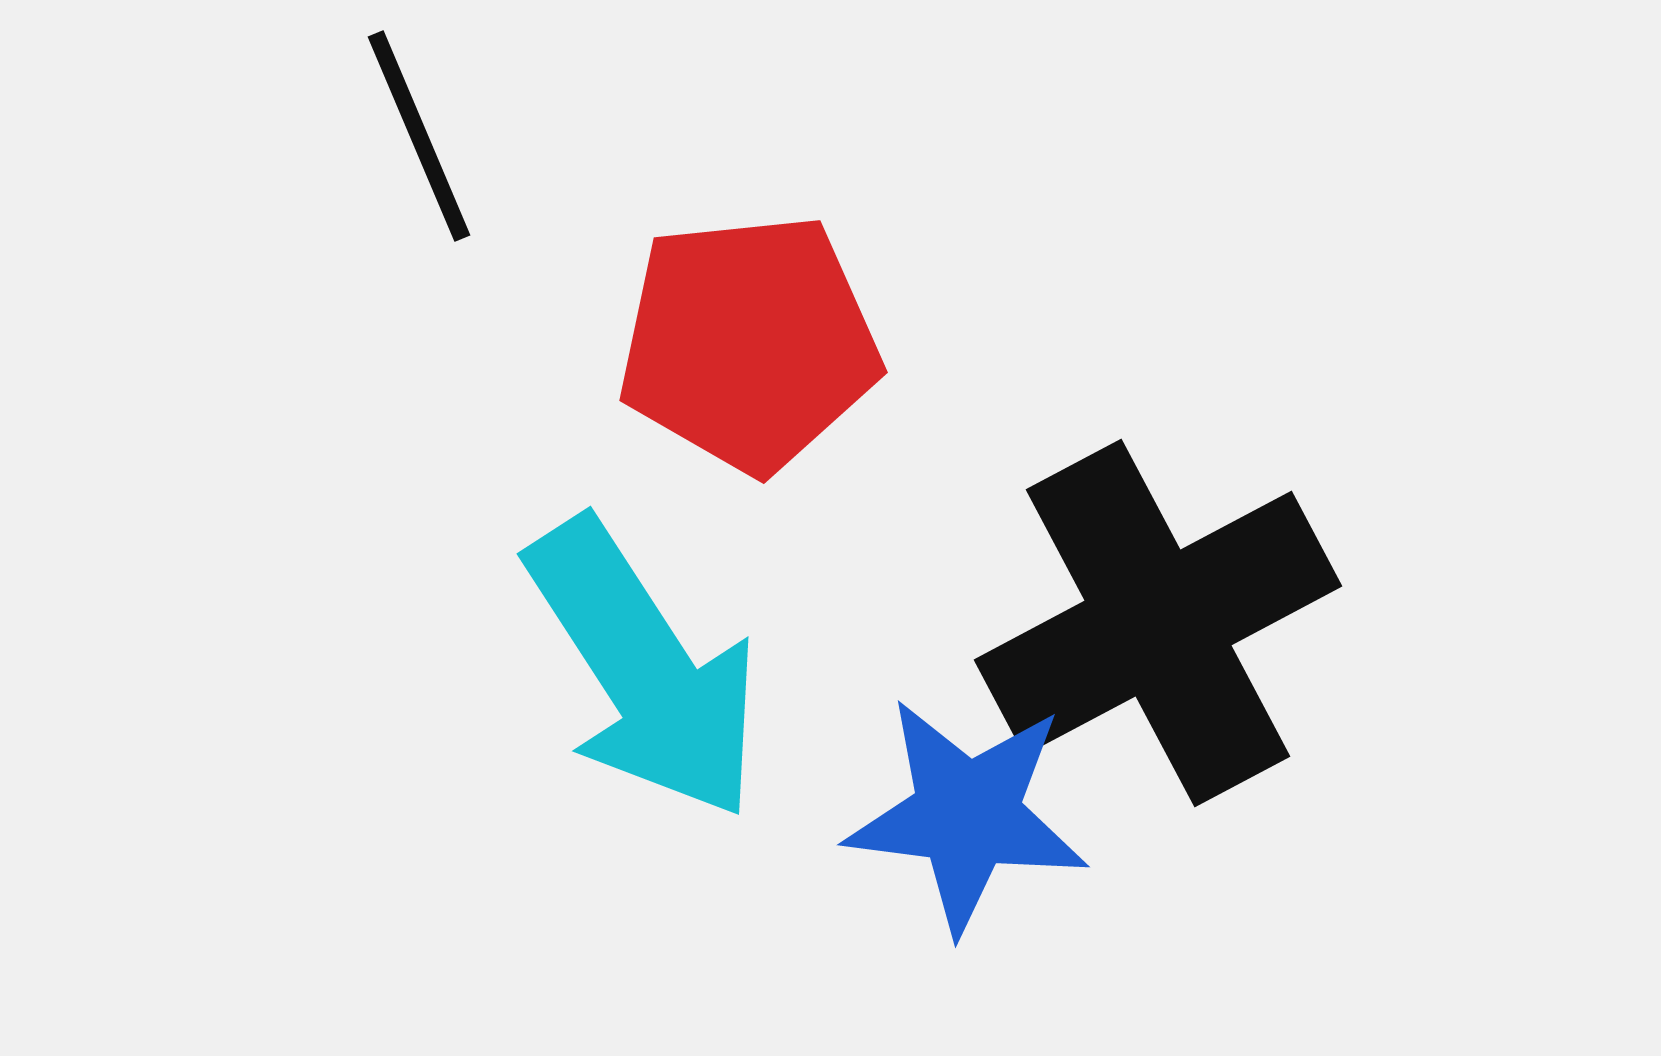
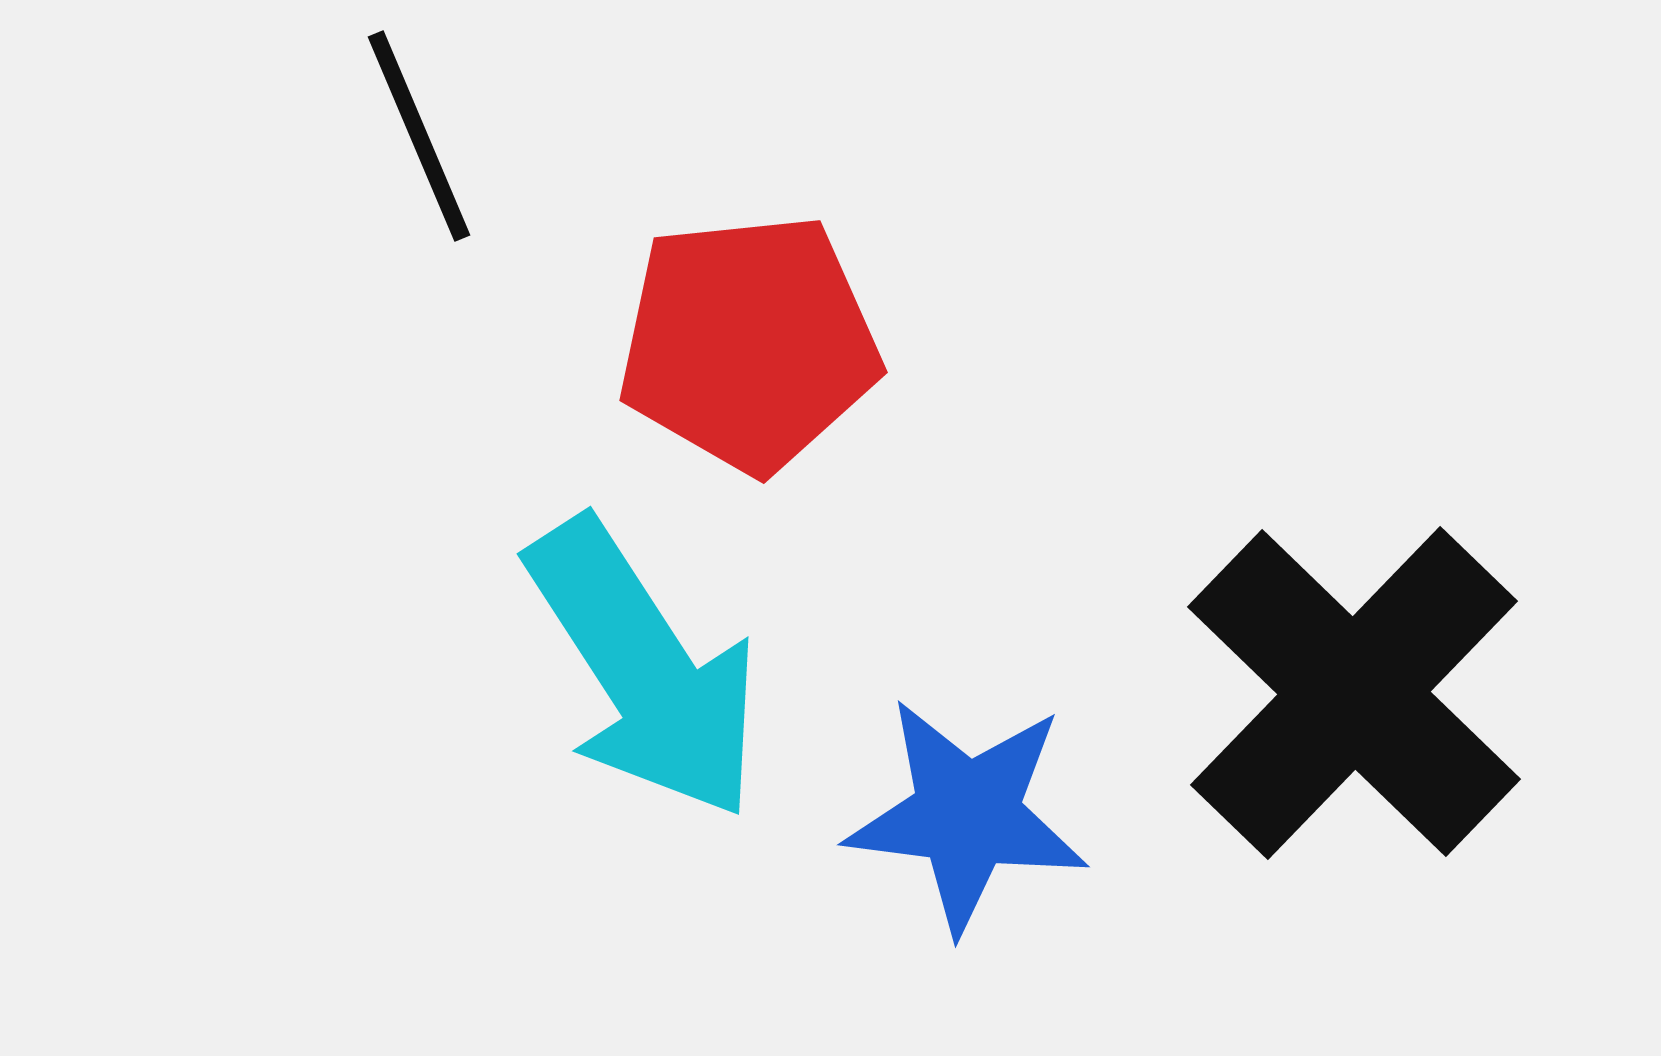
black cross: moved 196 px right, 70 px down; rotated 18 degrees counterclockwise
